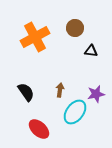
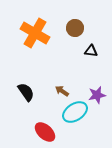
orange cross: moved 4 px up; rotated 32 degrees counterclockwise
brown arrow: moved 2 px right, 1 px down; rotated 64 degrees counterclockwise
purple star: moved 1 px right, 1 px down
cyan ellipse: rotated 20 degrees clockwise
red ellipse: moved 6 px right, 3 px down
